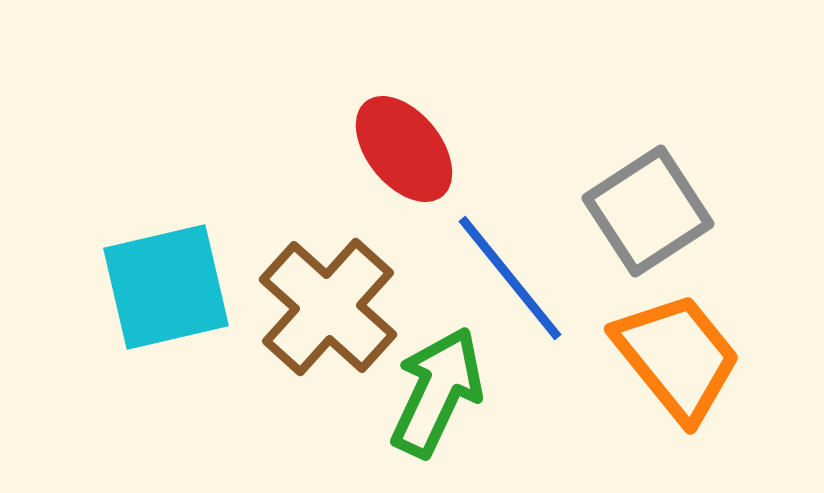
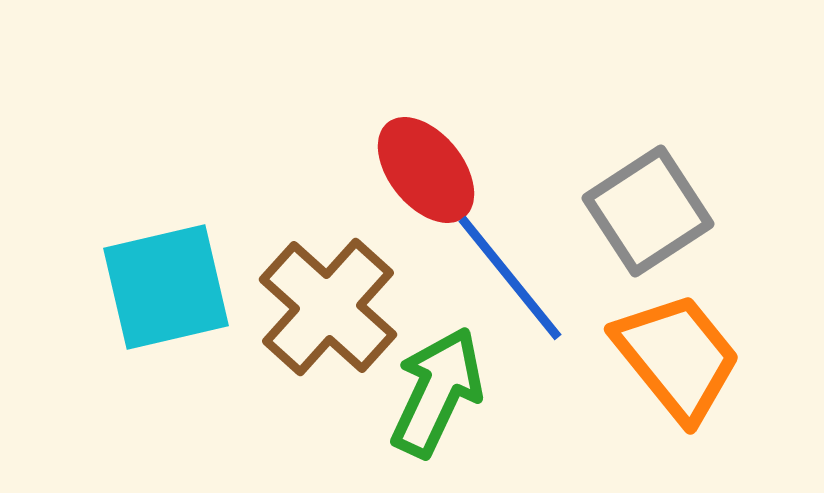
red ellipse: moved 22 px right, 21 px down
